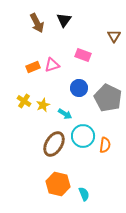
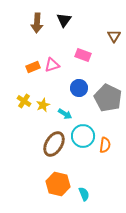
brown arrow: rotated 30 degrees clockwise
